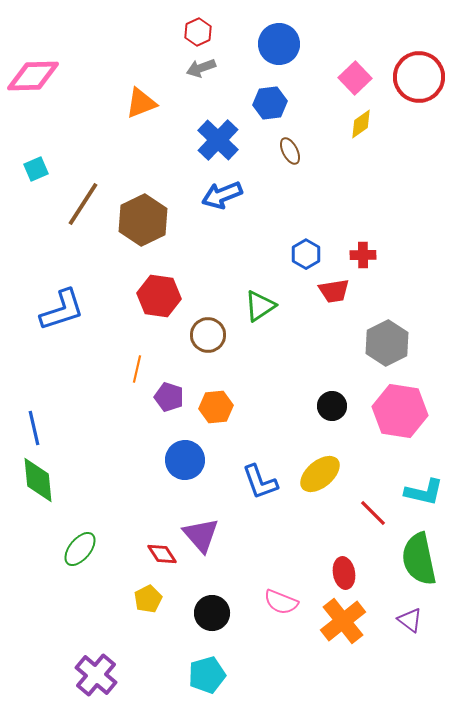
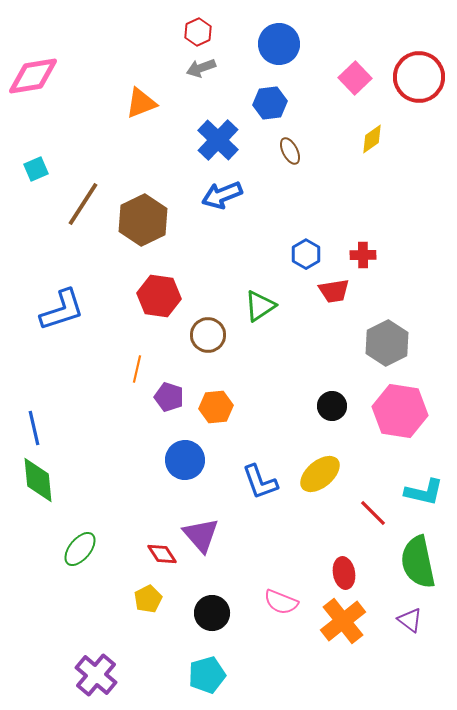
pink diamond at (33, 76): rotated 8 degrees counterclockwise
yellow diamond at (361, 124): moved 11 px right, 15 px down
green semicircle at (419, 559): moved 1 px left, 3 px down
